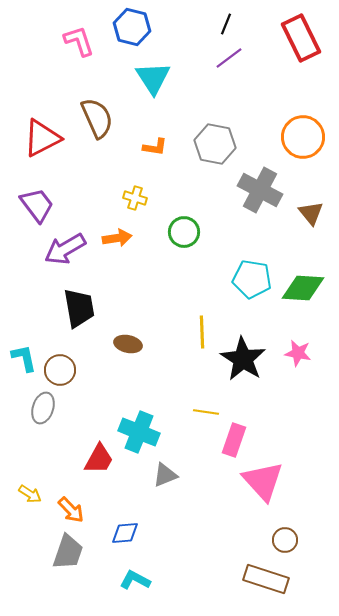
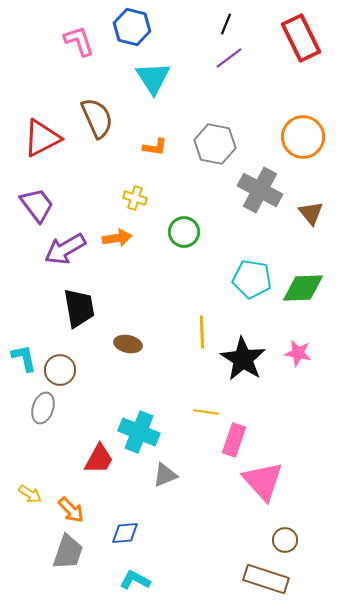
green diamond at (303, 288): rotated 6 degrees counterclockwise
